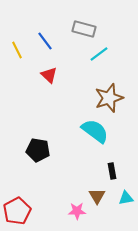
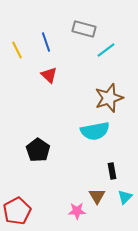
blue line: moved 1 px right, 1 px down; rotated 18 degrees clockwise
cyan line: moved 7 px right, 4 px up
cyan semicircle: rotated 132 degrees clockwise
black pentagon: rotated 25 degrees clockwise
cyan triangle: moved 1 px left, 1 px up; rotated 35 degrees counterclockwise
